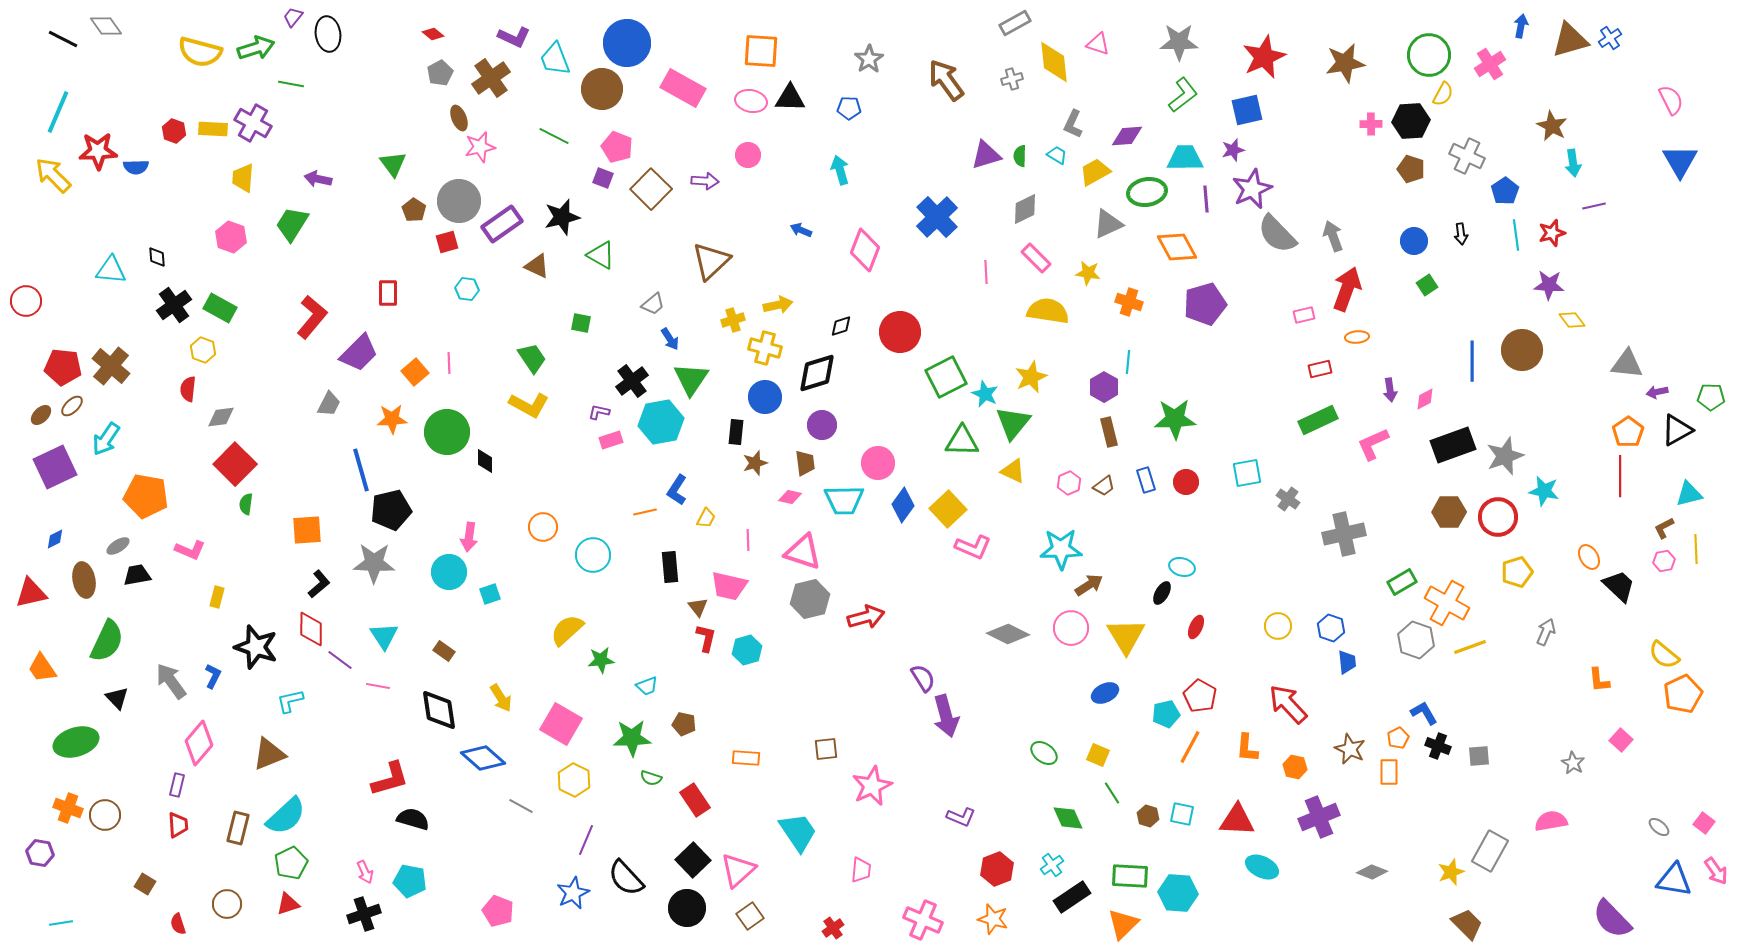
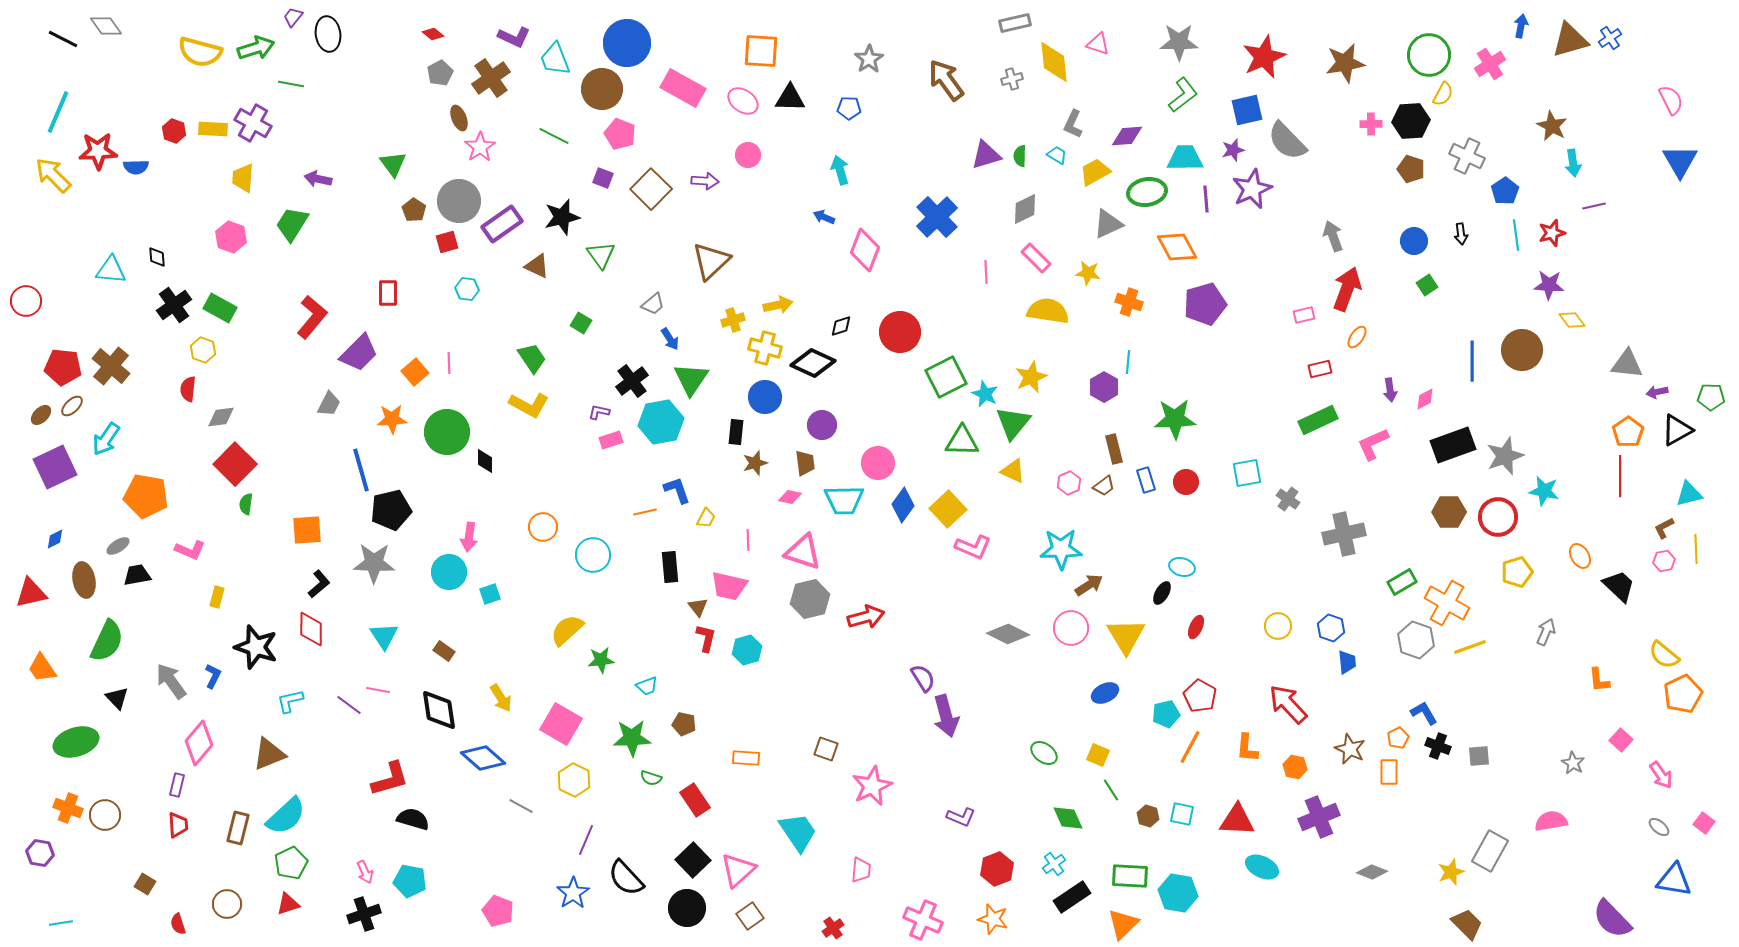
gray rectangle at (1015, 23): rotated 16 degrees clockwise
pink ellipse at (751, 101): moved 8 px left; rotated 24 degrees clockwise
pink star at (480, 147): rotated 20 degrees counterclockwise
pink pentagon at (617, 147): moved 3 px right, 13 px up
blue arrow at (801, 230): moved 23 px right, 13 px up
gray semicircle at (1277, 234): moved 10 px right, 93 px up
green triangle at (601, 255): rotated 24 degrees clockwise
green square at (581, 323): rotated 20 degrees clockwise
orange ellipse at (1357, 337): rotated 50 degrees counterclockwise
black diamond at (817, 373): moved 4 px left, 10 px up; rotated 42 degrees clockwise
brown rectangle at (1109, 432): moved 5 px right, 17 px down
blue L-shape at (677, 490): rotated 128 degrees clockwise
orange ellipse at (1589, 557): moved 9 px left, 1 px up
purple line at (340, 660): moved 9 px right, 45 px down
pink line at (378, 686): moved 4 px down
brown square at (826, 749): rotated 25 degrees clockwise
green line at (1112, 793): moved 1 px left, 3 px up
cyan cross at (1052, 865): moved 2 px right, 1 px up
pink arrow at (1716, 871): moved 55 px left, 96 px up
blue star at (573, 893): rotated 8 degrees counterclockwise
cyan hexagon at (1178, 893): rotated 6 degrees clockwise
